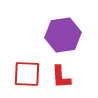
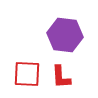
purple hexagon: moved 2 px right; rotated 16 degrees clockwise
